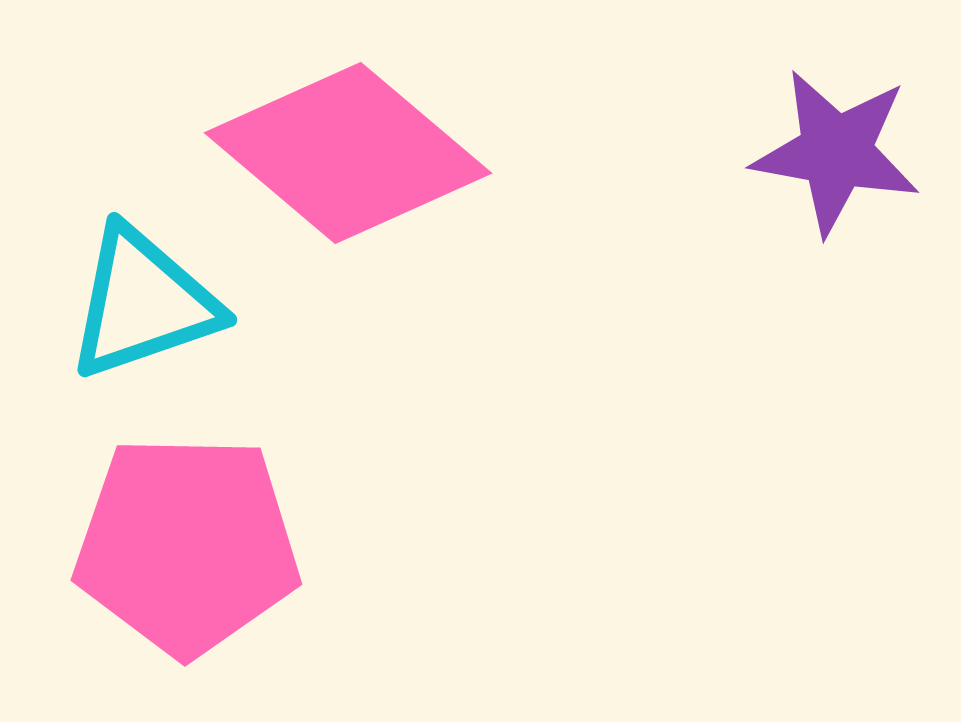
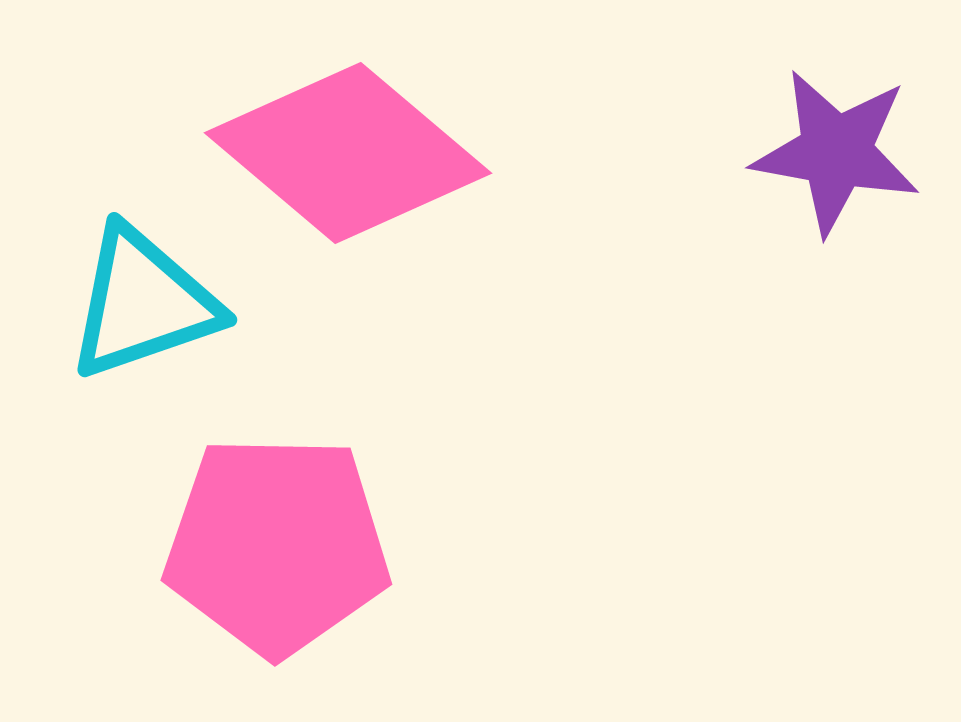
pink pentagon: moved 90 px right
